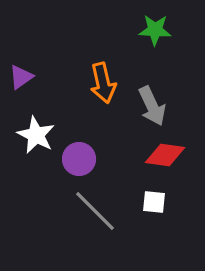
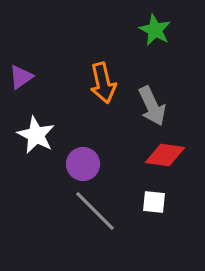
green star: rotated 24 degrees clockwise
purple circle: moved 4 px right, 5 px down
